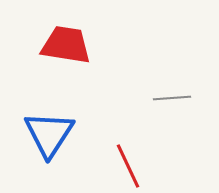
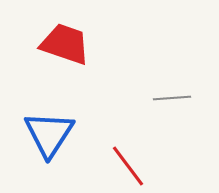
red trapezoid: moved 1 px left, 1 px up; rotated 10 degrees clockwise
red line: rotated 12 degrees counterclockwise
